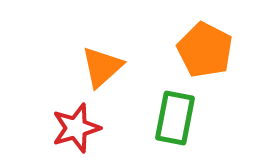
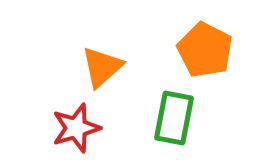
green rectangle: moved 1 px left
